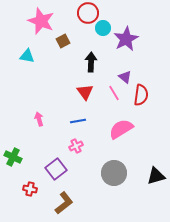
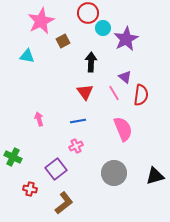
pink star: rotated 24 degrees clockwise
pink semicircle: moved 2 px right; rotated 100 degrees clockwise
black triangle: moved 1 px left
